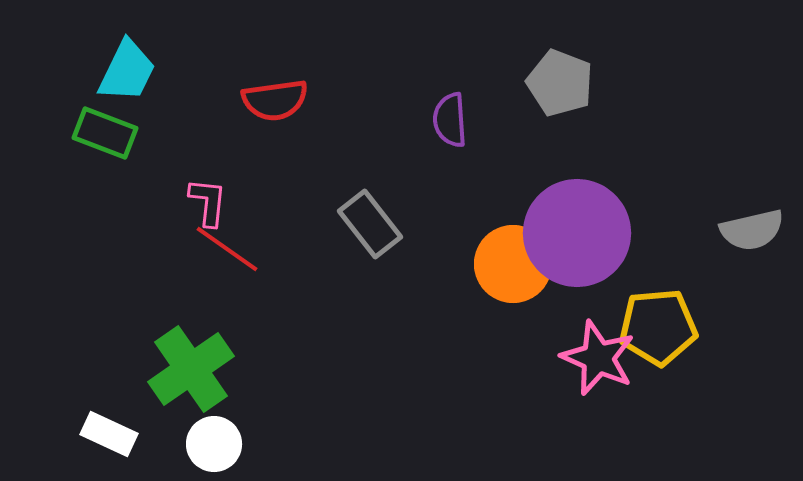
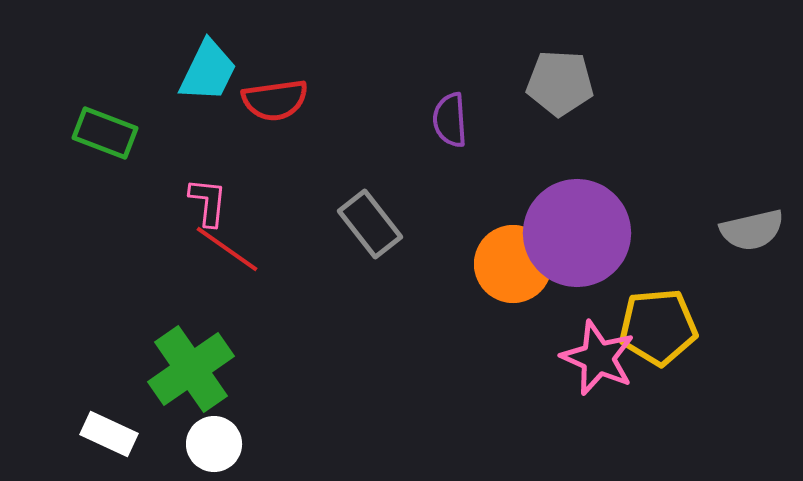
cyan trapezoid: moved 81 px right
gray pentagon: rotated 18 degrees counterclockwise
